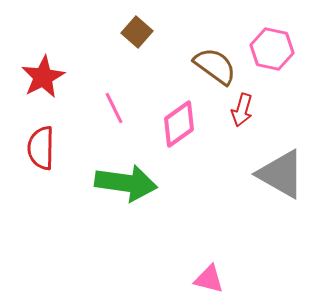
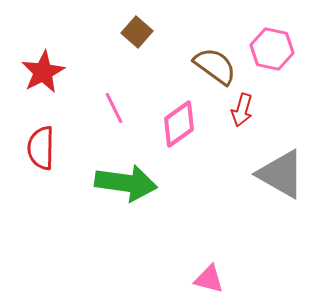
red star: moved 5 px up
